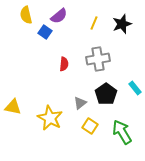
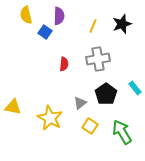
purple semicircle: rotated 48 degrees counterclockwise
yellow line: moved 1 px left, 3 px down
